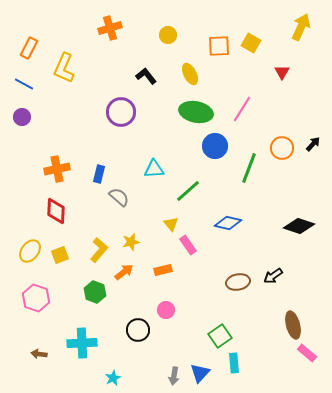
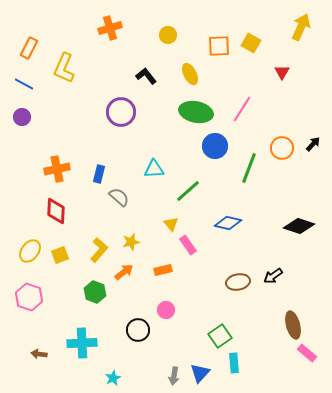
pink hexagon at (36, 298): moved 7 px left, 1 px up
